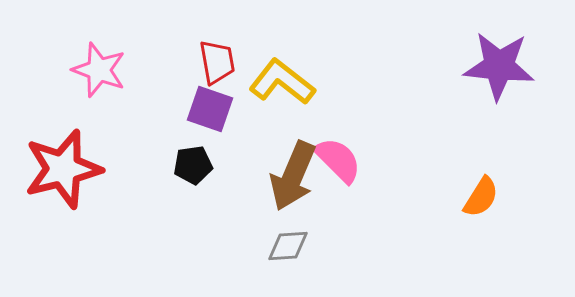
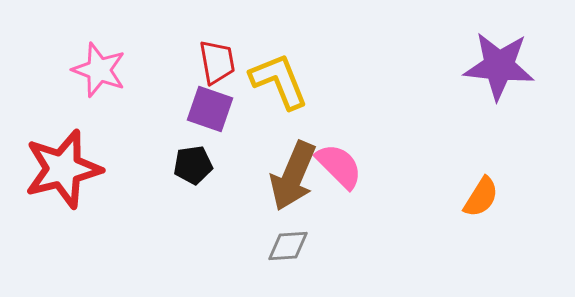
yellow L-shape: moved 3 px left, 1 px up; rotated 30 degrees clockwise
pink semicircle: moved 1 px right, 6 px down
